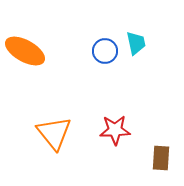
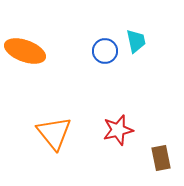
cyan trapezoid: moved 2 px up
orange ellipse: rotated 9 degrees counterclockwise
red star: moved 3 px right; rotated 12 degrees counterclockwise
brown rectangle: rotated 15 degrees counterclockwise
